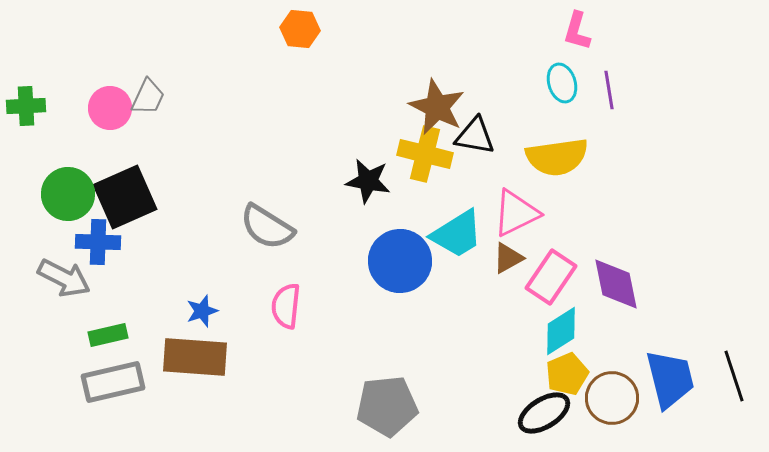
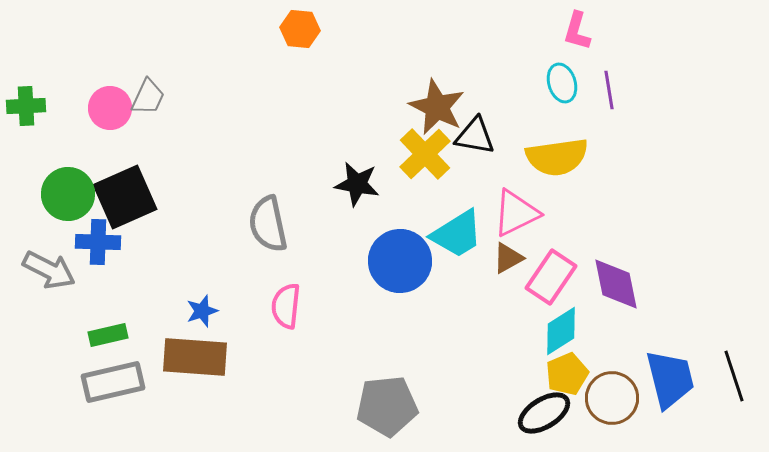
yellow cross: rotated 32 degrees clockwise
black star: moved 11 px left, 3 px down
gray semicircle: moved 1 px right, 3 px up; rotated 46 degrees clockwise
gray arrow: moved 15 px left, 8 px up
